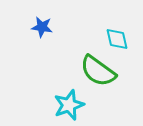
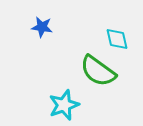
cyan star: moved 5 px left
